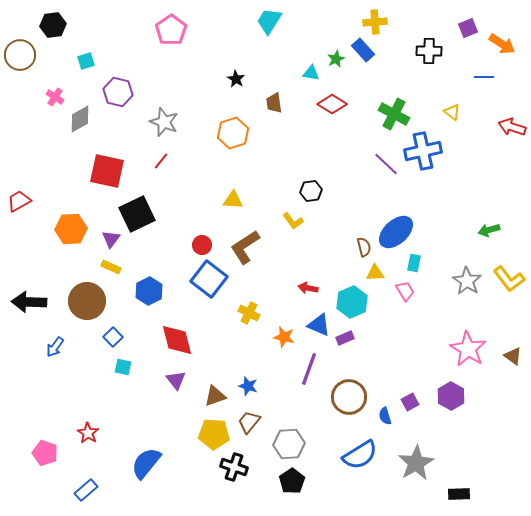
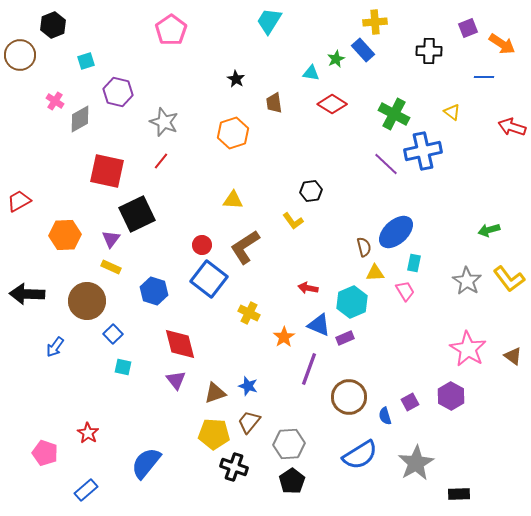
black hexagon at (53, 25): rotated 15 degrees counterclockwise
pink cross at (55, 97): moved 4 px down
orange hexagon at (71, 229): moved 6 px left, 6 px down
blue hexagon at (149, 291): moved 5 px right; rotated 16 degrees counterclockwise
black arrow at (29, 302): moved 2 px left, 8 px up
blue square at (113, 337): moved 3 px up
orange star at (284, 337): rotated 25 degrees clockwise
red diamond at (177, 340): moved 3 px right, 4 px down
brown triangle at (215, 396): moved 3 px up
